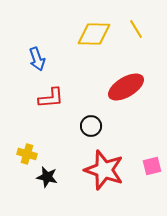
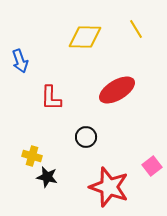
yellow diamond: moved 9 px left, 3 px down
blue arrow: moved 17 px left, 2 px down
red ellipse: moved 9 px left, 3 px down
red L-shape: rotated 96 degrees clockwise
black circle: moved 5 px left, 11 px down
yellow cross: moved 5 px right, 2 px down
pink square: rotated 24 degrees counterclockwise
red star: moved 5 px right, 17 px down
